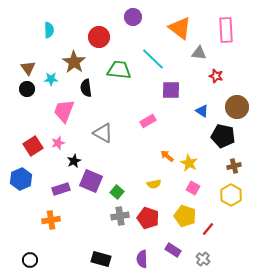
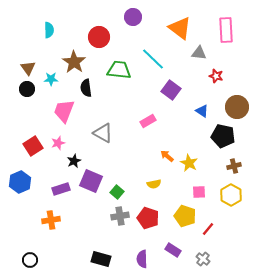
purple square at (171, 90): rotated 36 degrees clockwise
blue hexagon at (21, 179): moved 1 px left, 3 px down
pink square at (193, 188): moved 6 px right, 4 px down; rotated 32 degrees counterclockwise
